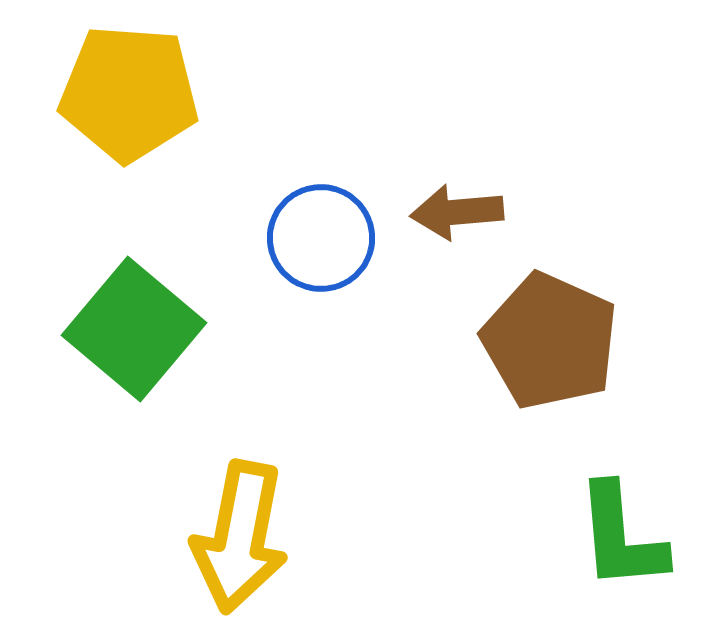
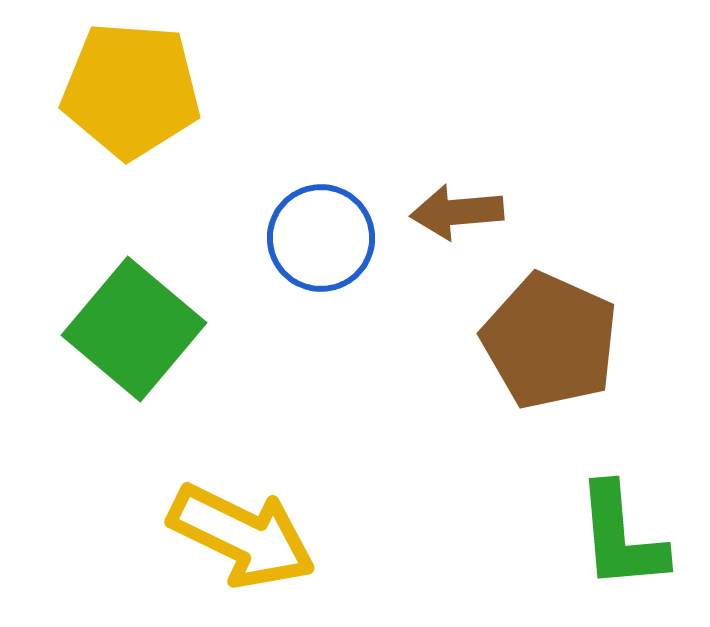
yellow pentagon: moved 2 px right, 3 px up
yellow arrow: moved 2 px right, 1 px up; rotated 75 degrees counterclockwise
